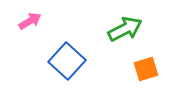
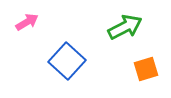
pink arrow: moved 3 px left, 1 px down
green arrow: moved 2 px up
